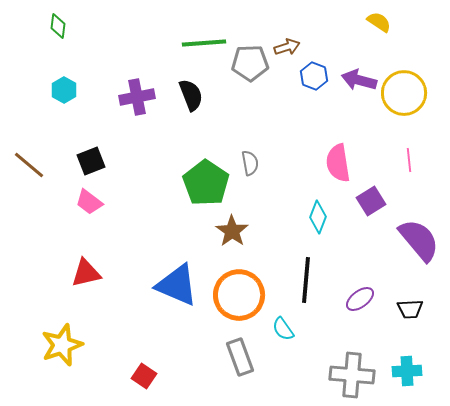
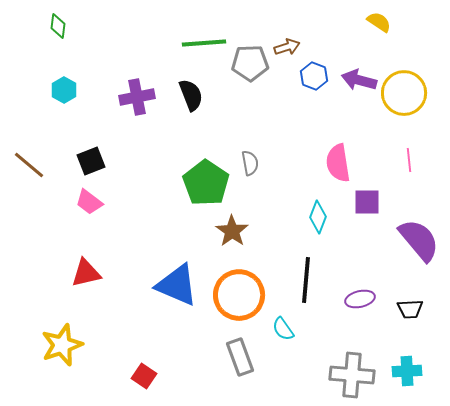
purple square: moved 4 px left, 1 px down; rotated 32 degrees clockwise
purple ellipse: rotated 24 degrees clockwise
